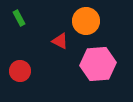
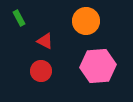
red triangle: moved 15 px left
pink hexagon: moved 2 px down
red circle: moved 21 px right
